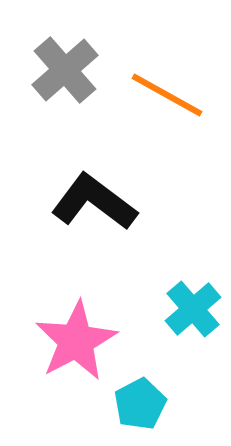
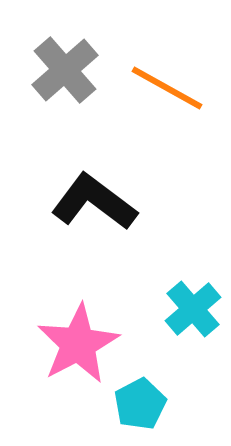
orange line: moved 7 px up
pink star: moved 2 px right, 3 px down
